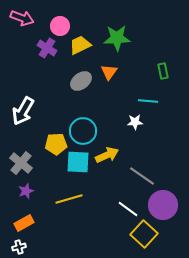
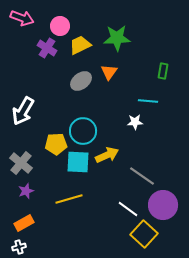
green rectangle: rotated 21 degrees clockwise
